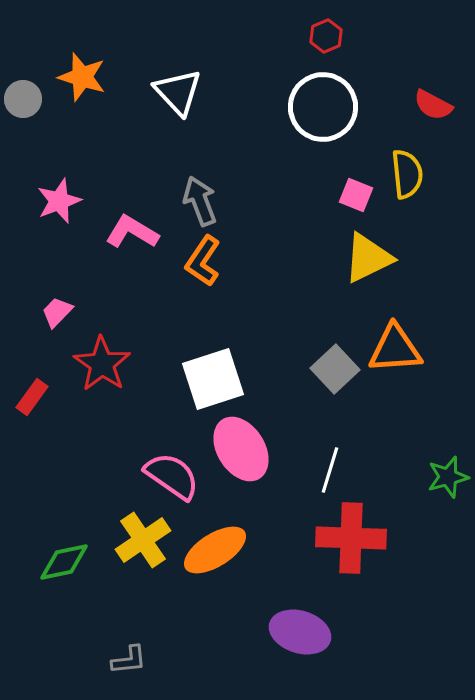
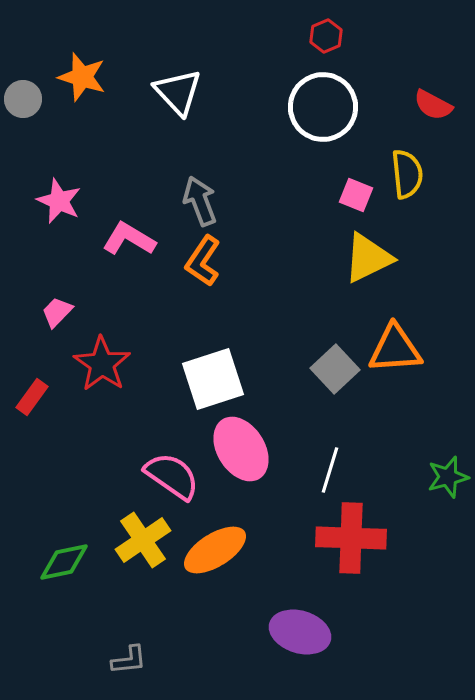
pink star: rotated 27 degrees counterclockwise
pink L-shape: moved 3 px left, 7 px down
